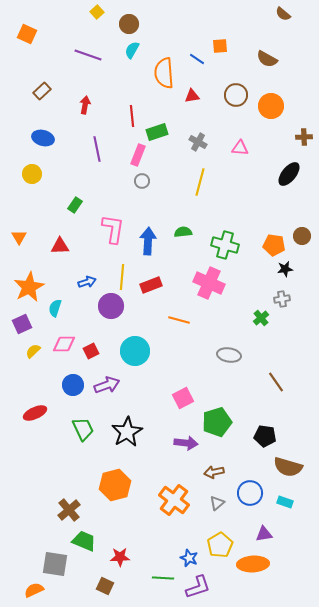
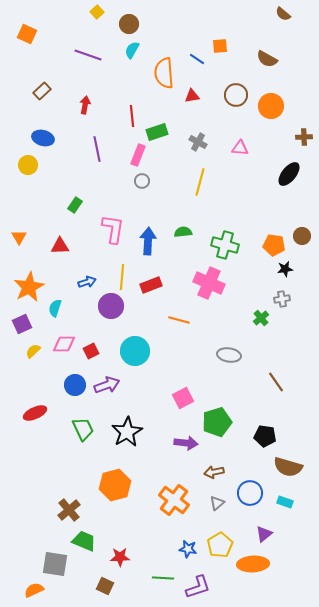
yellow circle at (32, 174): moved 4 px left, 9 px up
blue circle at (73, 385): moved 2 px right
purple triangle at (264, 534): rotated 30 degrees counterclockwise
blue star at (189, 558): moved 1 px left, 9 px up; rotated 12 degrees counterclockwise
